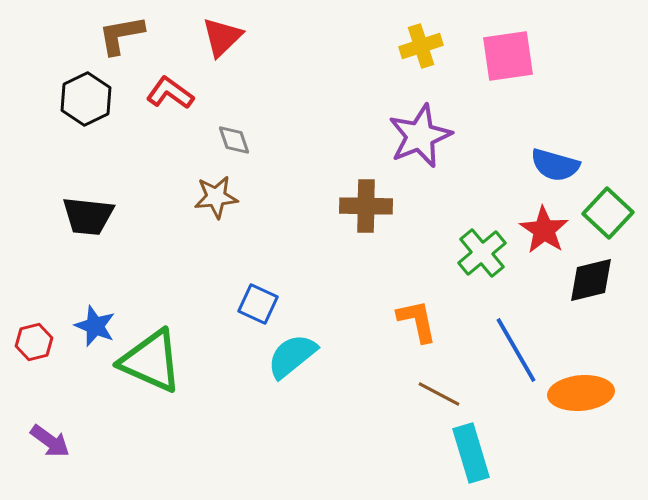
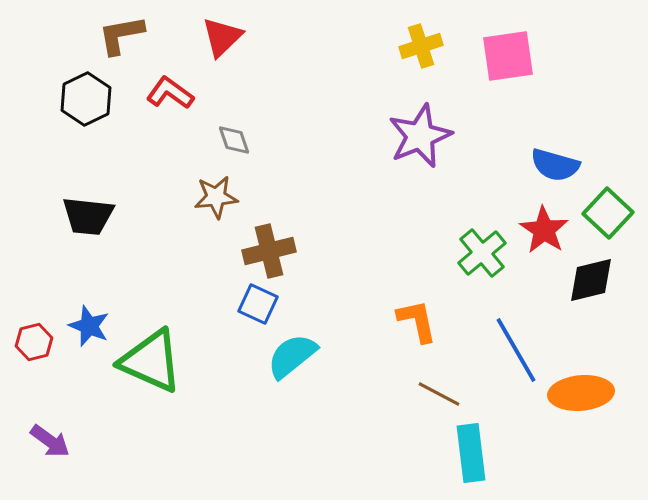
brown cross: moved 97 px left, 45 px down; rotated 15 degrees counterclockwise
blue star: moved 6 px left
cyan rectangle: rotated 10 degrees clockwise
